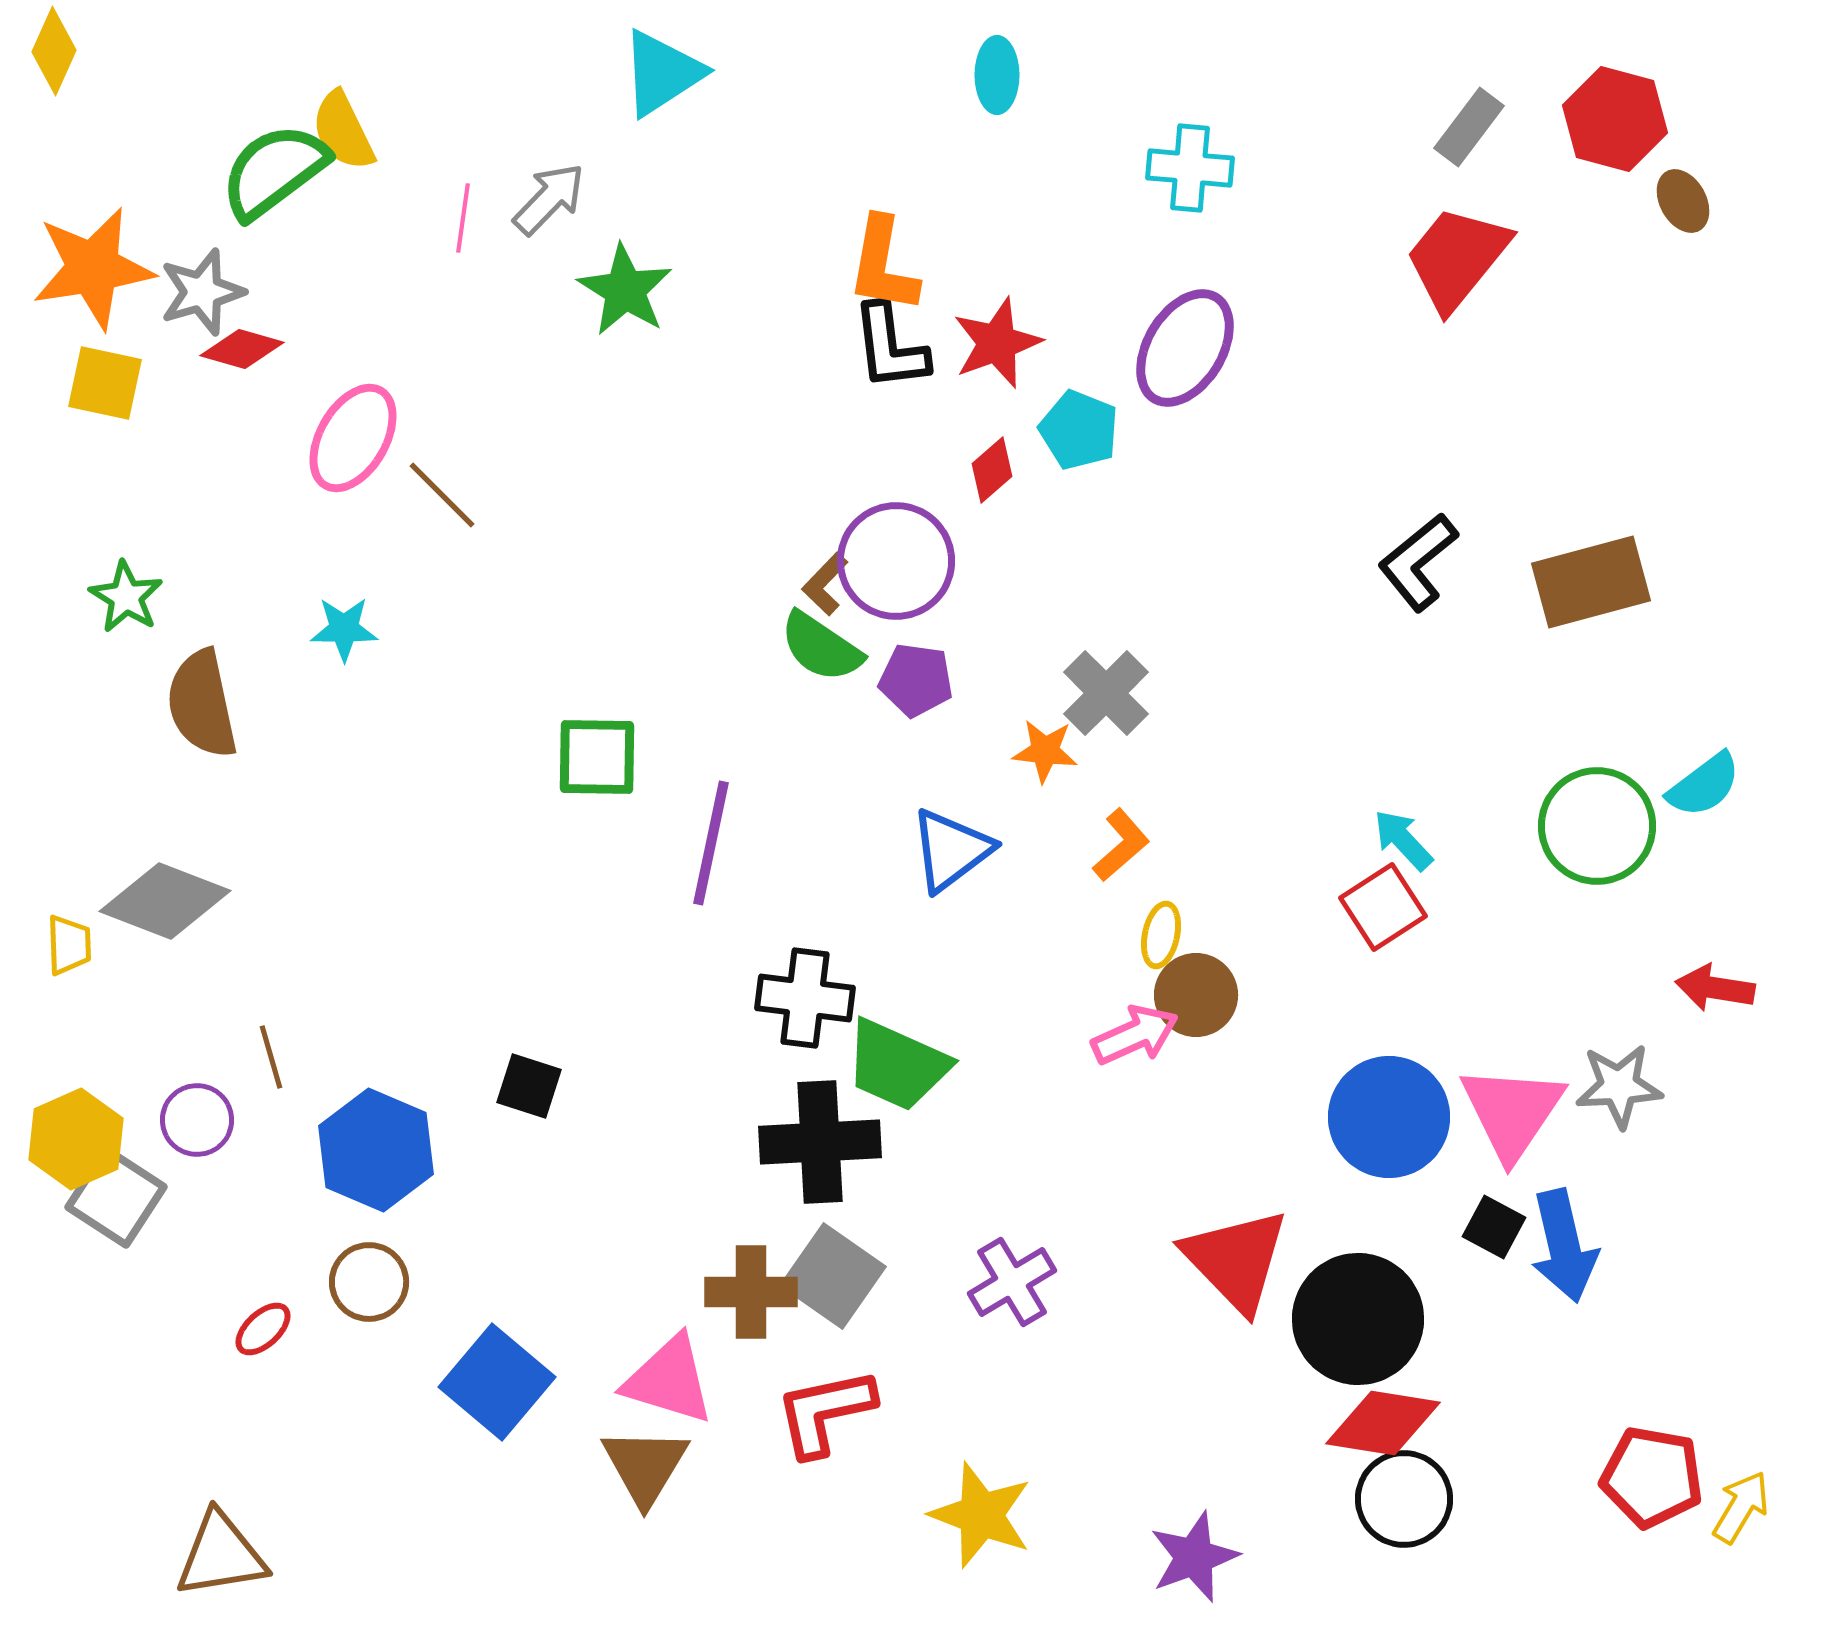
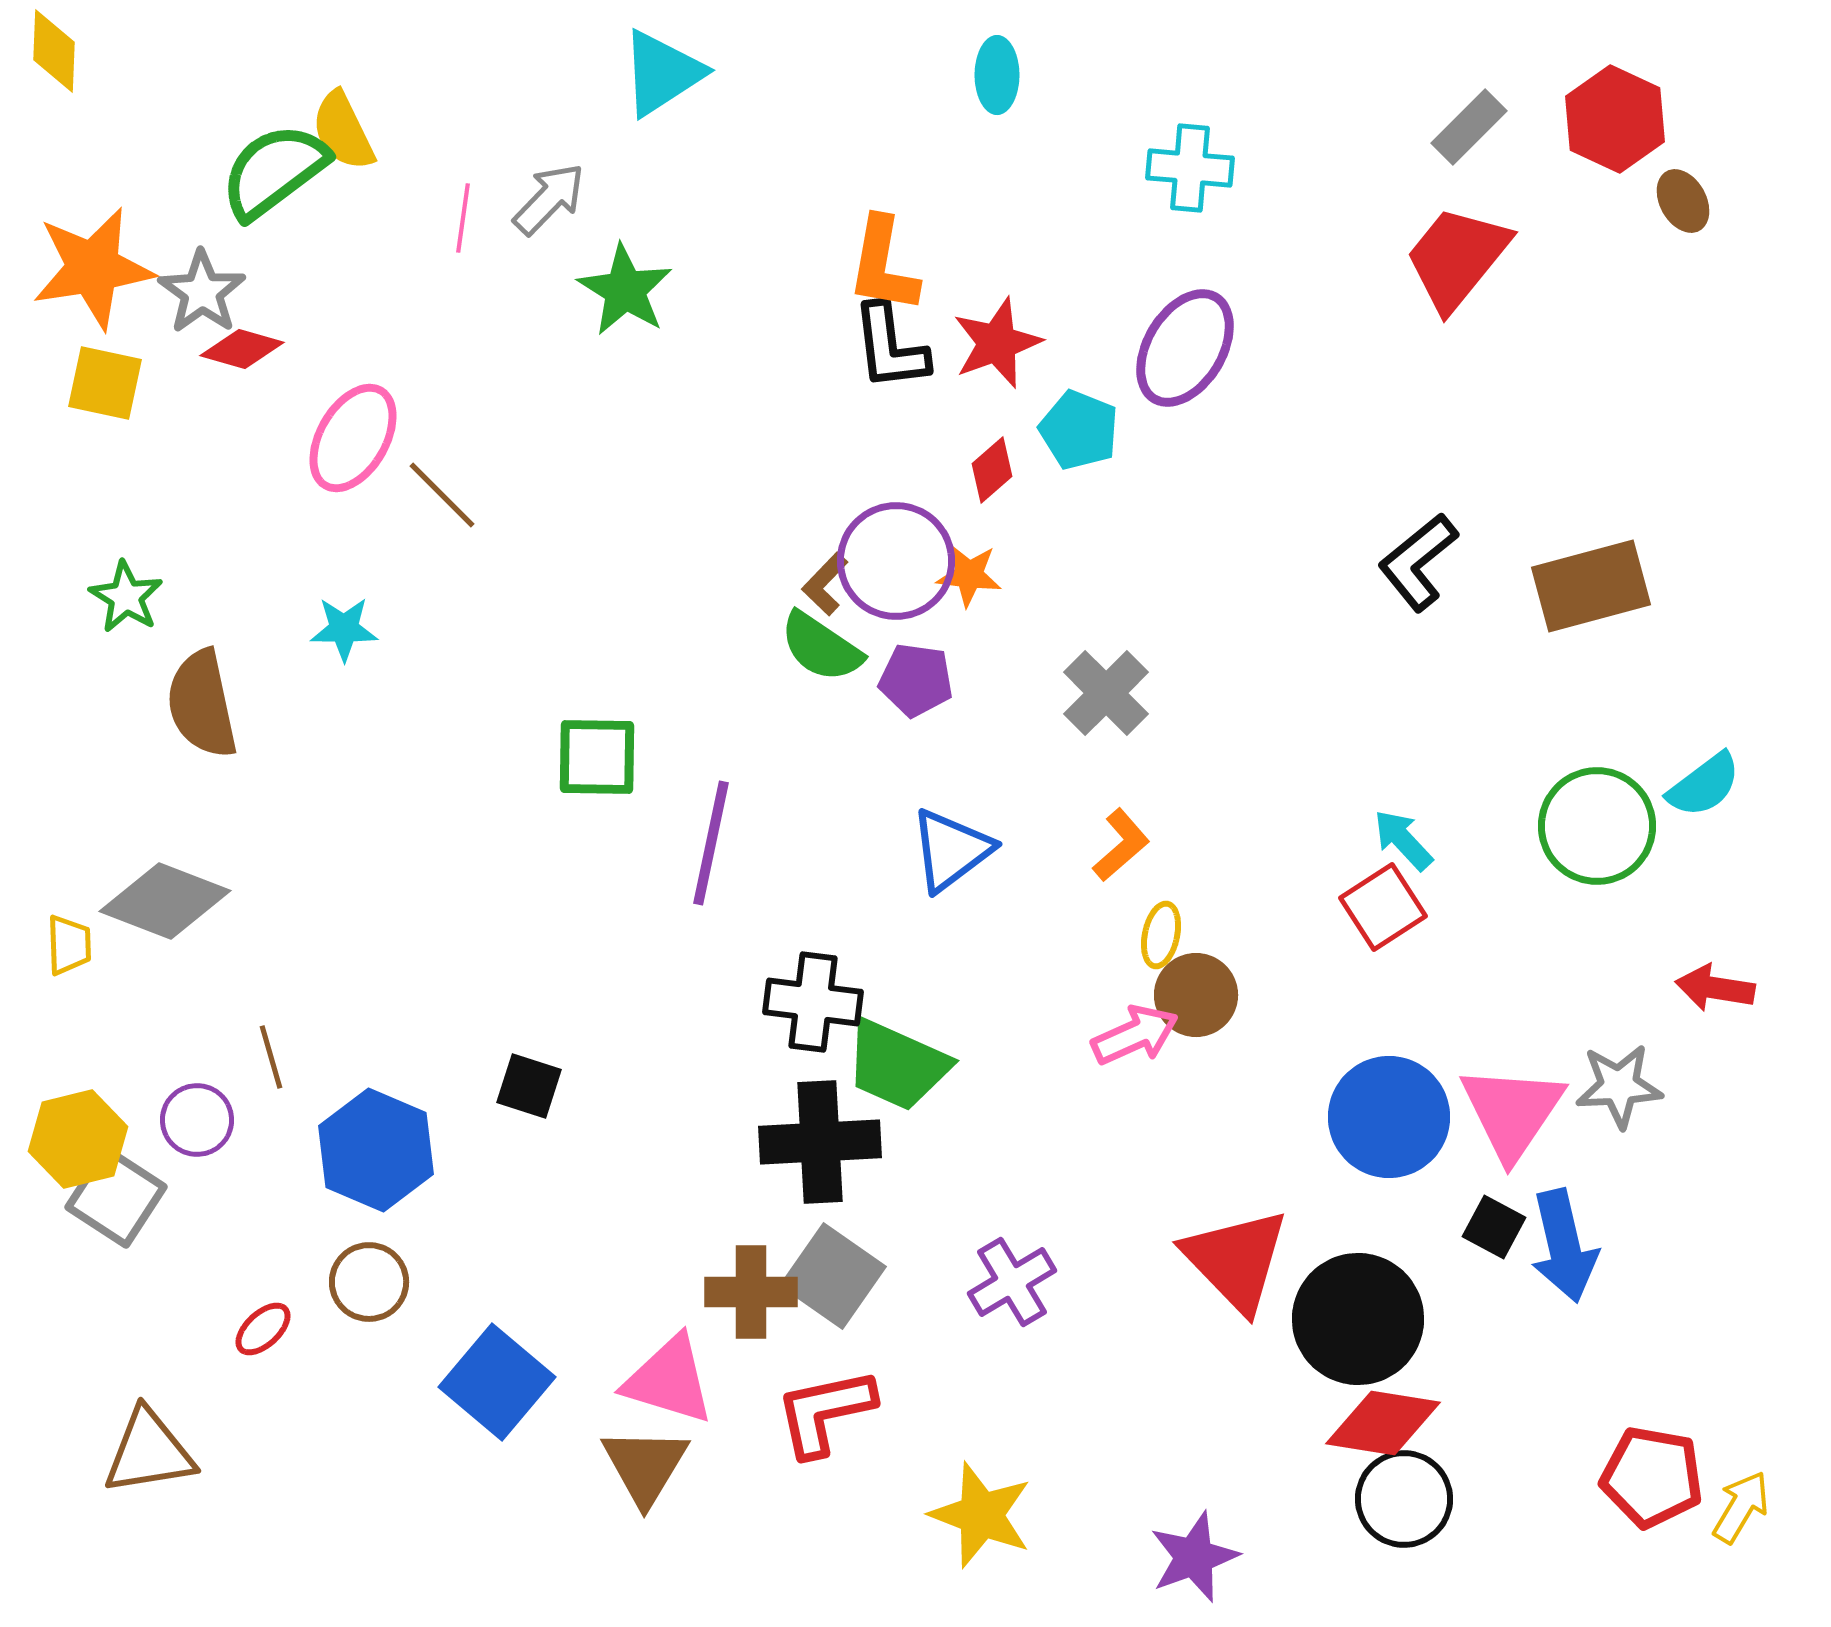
yellow diamond at (54, 51): rotated 22 degrees counterclockwise
red hexagon at (1615, 119): rotated 10 degrees clockwise
gray rectangle at (1469, 127): rotated 8 degrees clockwise
gray star at (202, 292): rotated 20 degrees counterclockwise
brown rectangle at (1591, 582): moved 4 px down
orange star at (1045, 751): moved 76 px left, 176 px up
black cross at (805, 998): moved 8 px right, 4 px down
yellow hexagon at (76, 1139): moved 2 px right; rotated 10 degrees clockwise
brown triangle at (221, 1555): moved 72 px left, 103 px up
